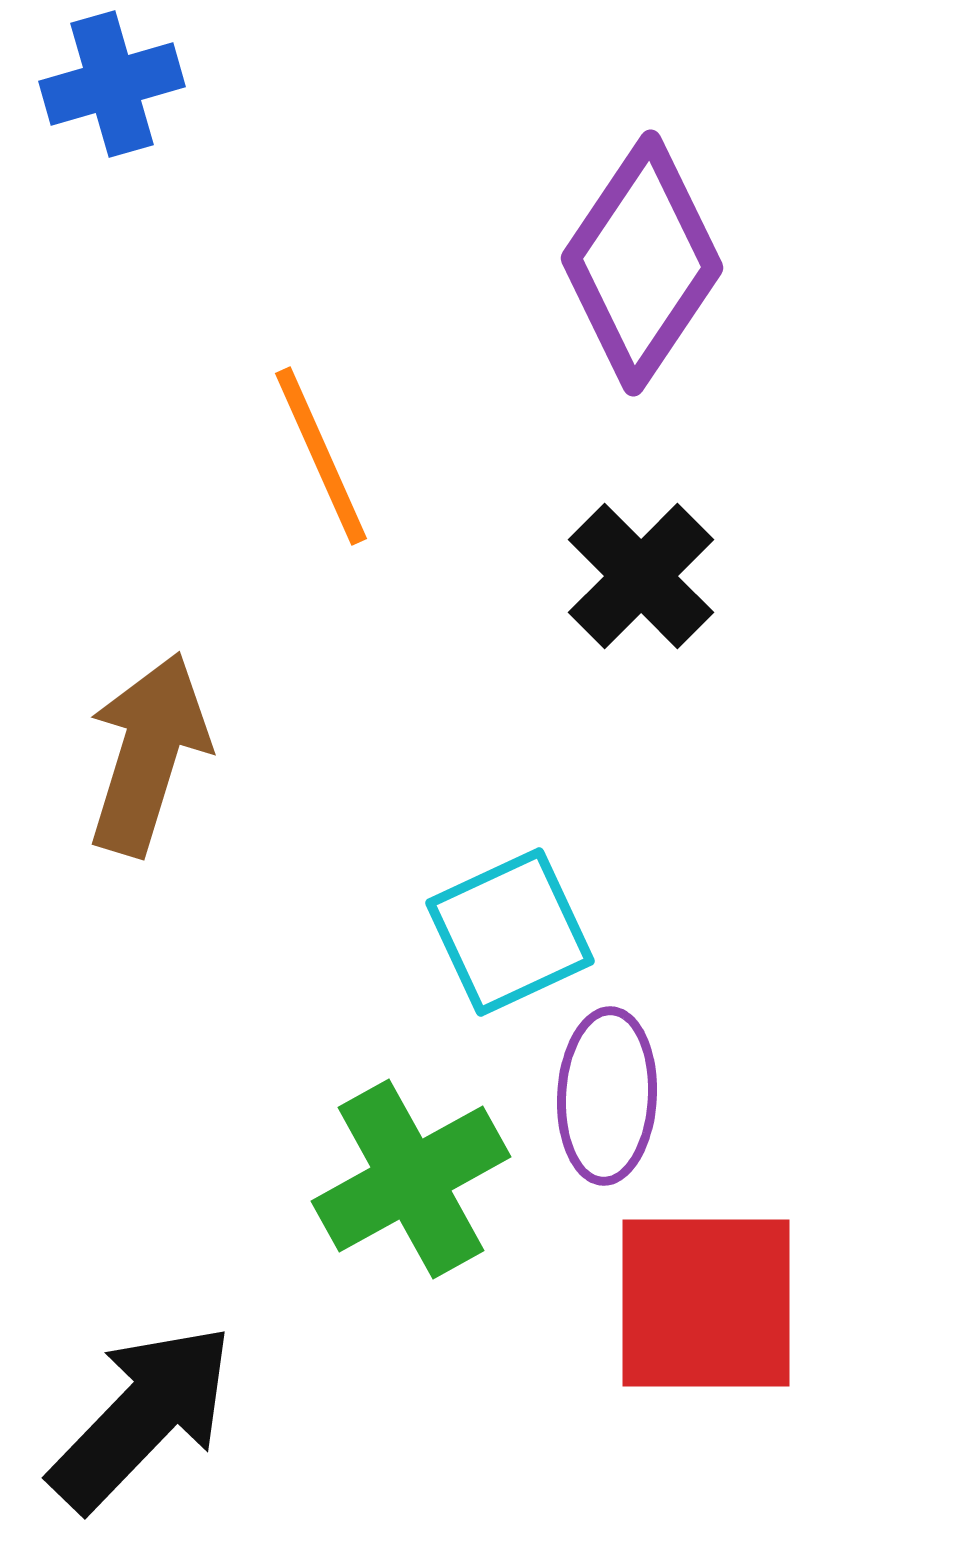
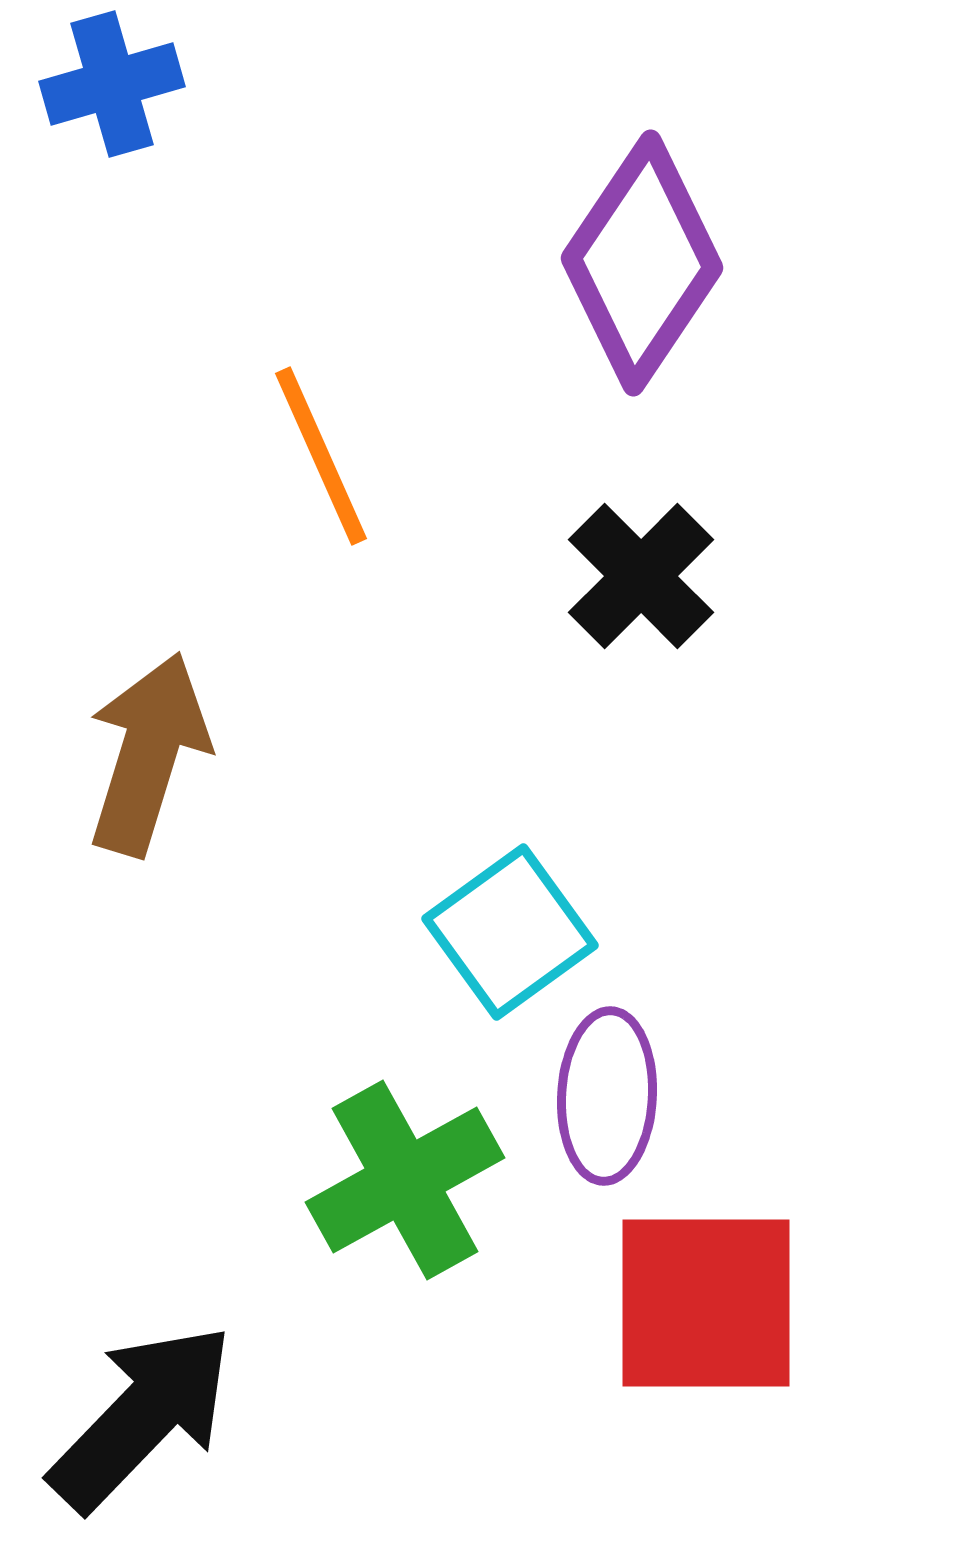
cyan square: rotated 11 degrees counterclockwise
green cross: moved 6 px left, 1 px down
